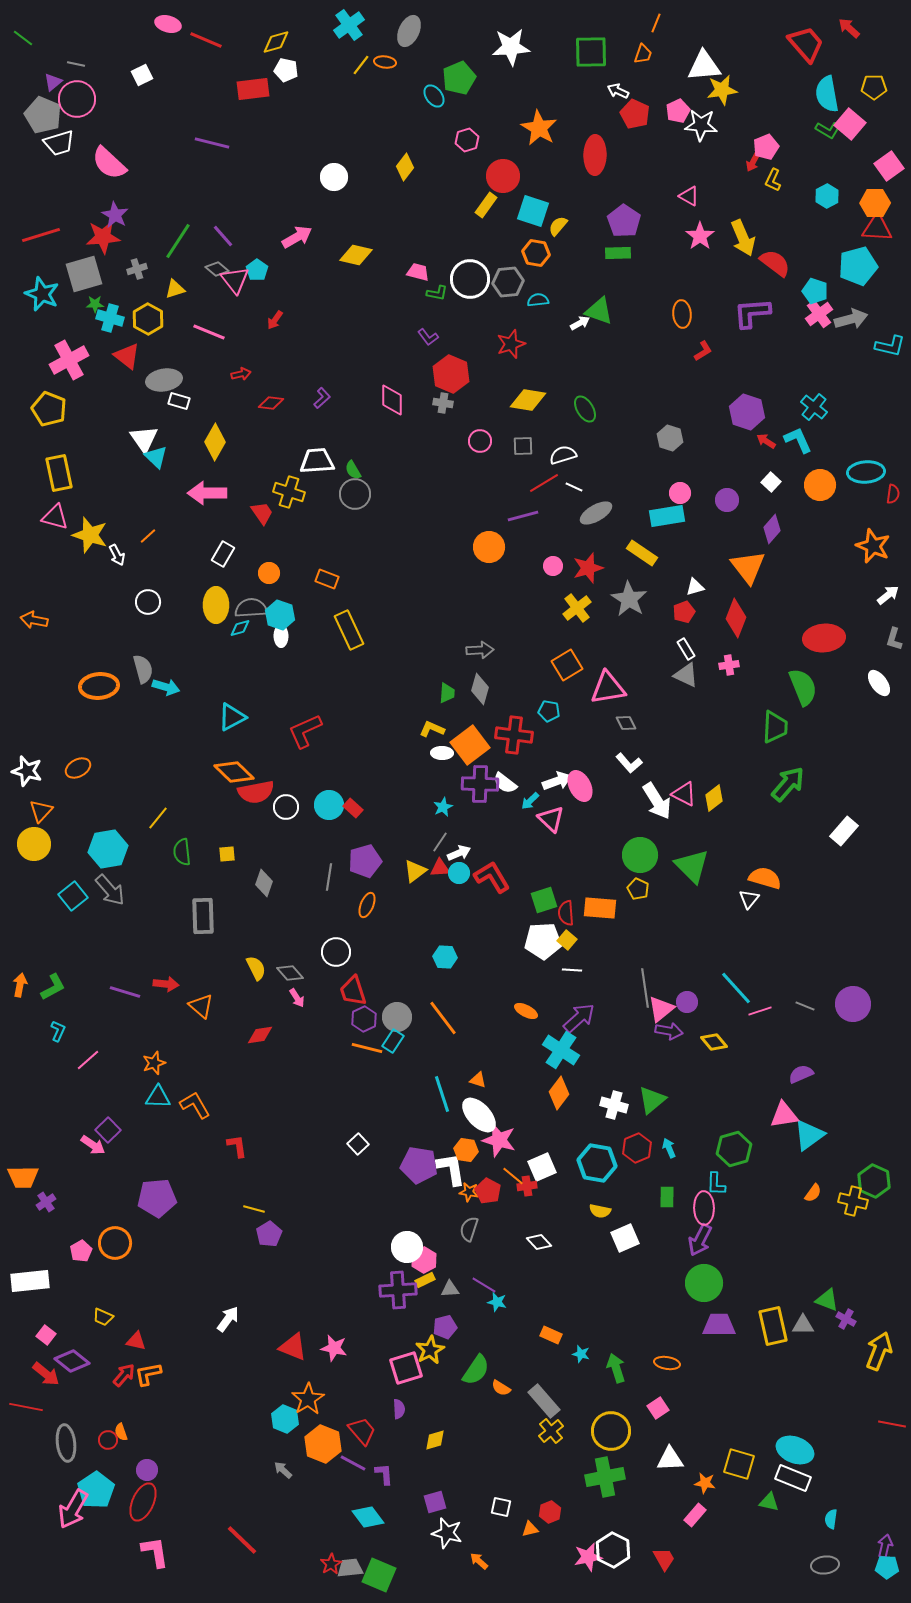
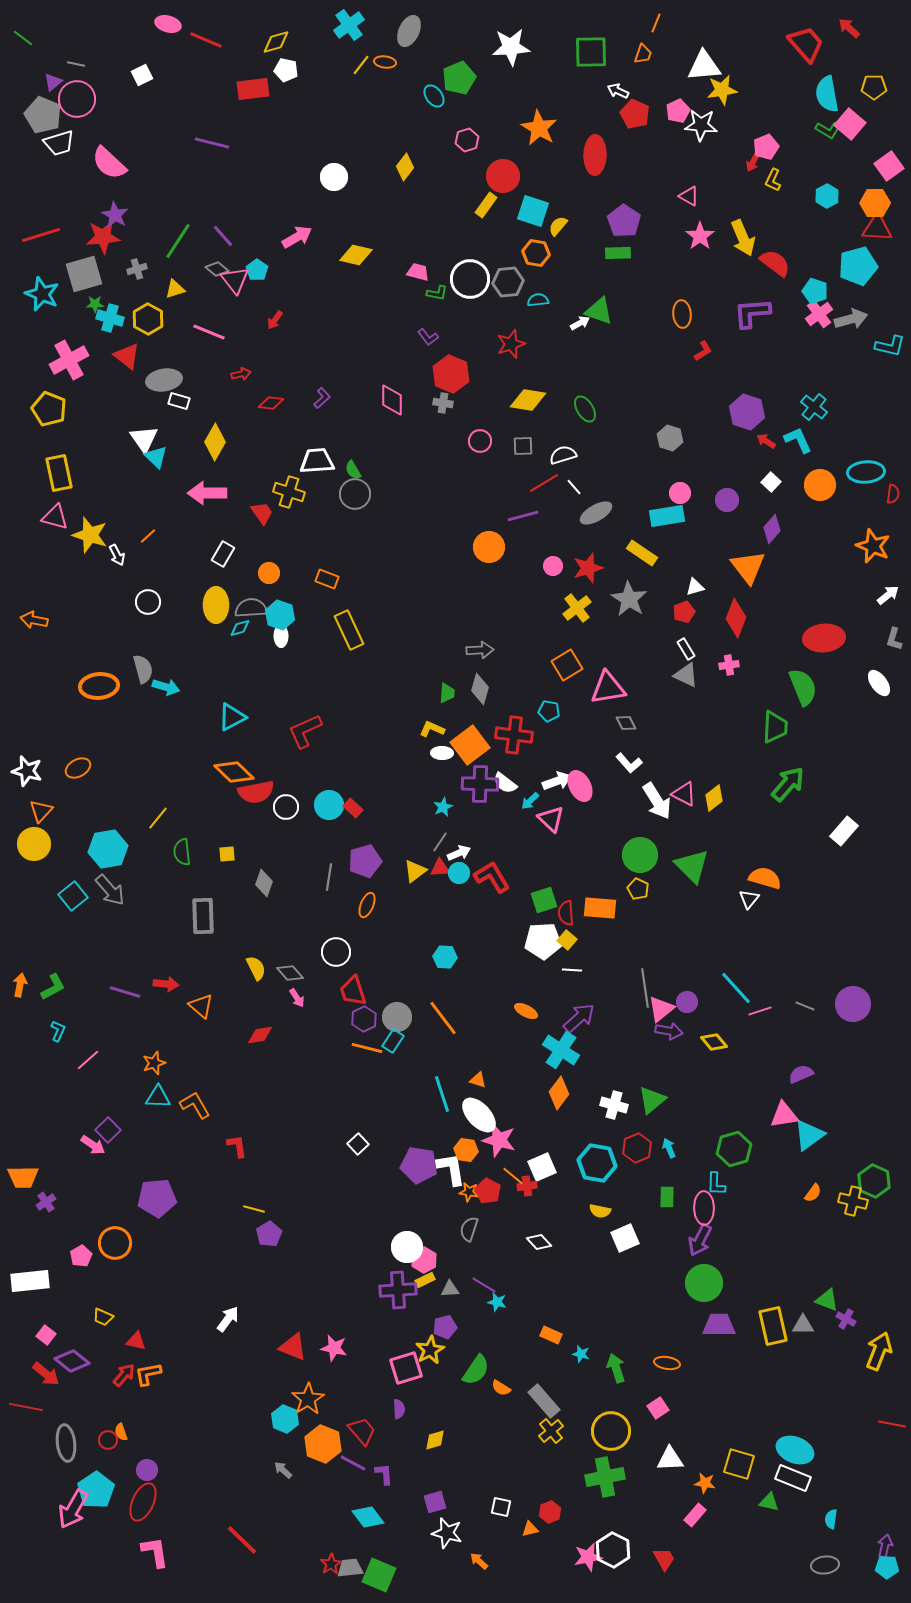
white line at (574, 487): rotated 24 degrees clockwise
pink pentagon at (81, 1251): moved 5 px down
